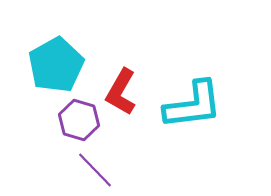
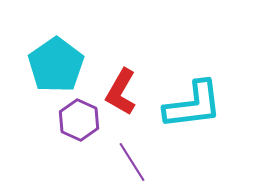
cyan pentagon: rotated 6 degrees counterclockwise
purple hexagon: rotated 9 degrees clockwise
purple line: moved 37 px right, 8 px up; rotated 12 degrees clockwise
